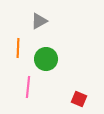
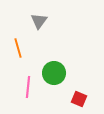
gray triangle: rotated 24 degrees counterclockwise
orange line: rotated 18 degrees counterclockwise
green circle: moved 8 px right, 14 px down
